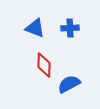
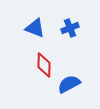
blue cross: rotated 18 degrees counterclockwise
